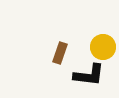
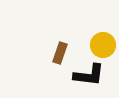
yellow circle: moved 2 px up
